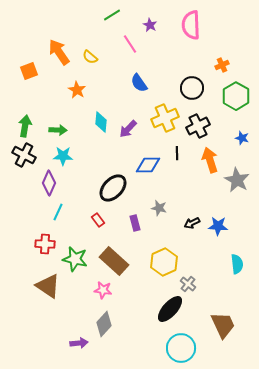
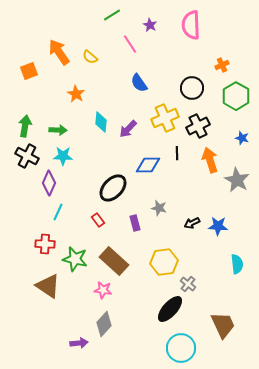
orange star at (77, 90): moved 1 px left, 4 px down
black cross at (24, 155): moved 3 px right, 1 px down
yellow hexagon at (164, 262): rotated 16 degrees clockwise
